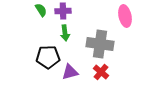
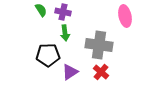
purple cross: moved 1 px down; rotated 14 degrees clockwise
gray cross: moved 1 px left, 1 px down
black pentagon: moved 2 px up
purple triangle: rotated 18 degrees counterclockwise
